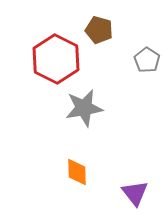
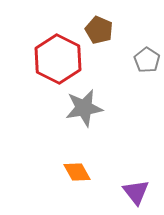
brown pentagon: rotated 8 degrees clockwise
red hexagon: moved 2 px right
orange diamond: rotated 28 degrees counterclockwise
purple triangle: moved 1 px right, 1 px up
